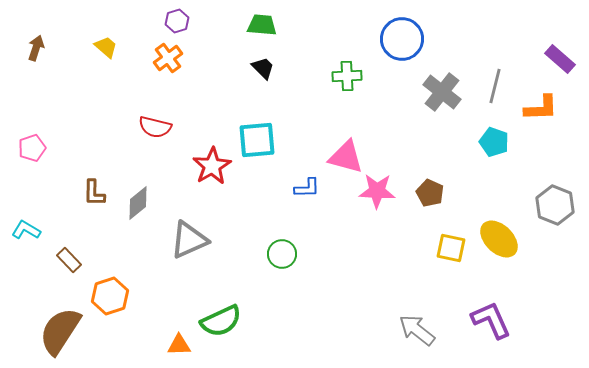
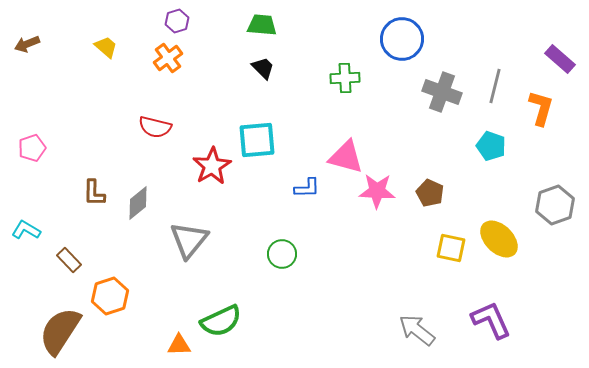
brown arrow: moved 9 px left, 4 px up; rotated 130 degrees counterclockwise
green cross: moved 2 px left, 2 px down
gray cross: rotated 18 degrees counterclockwise
orange L-shape: rotated 72 degrees counterclockwise
cyan pentagon: moved 3 px left, 4 px down
gray hexagon: rotated 18 degrees clockwise
gray triangle: rotated 27 degrees counterclockwise
